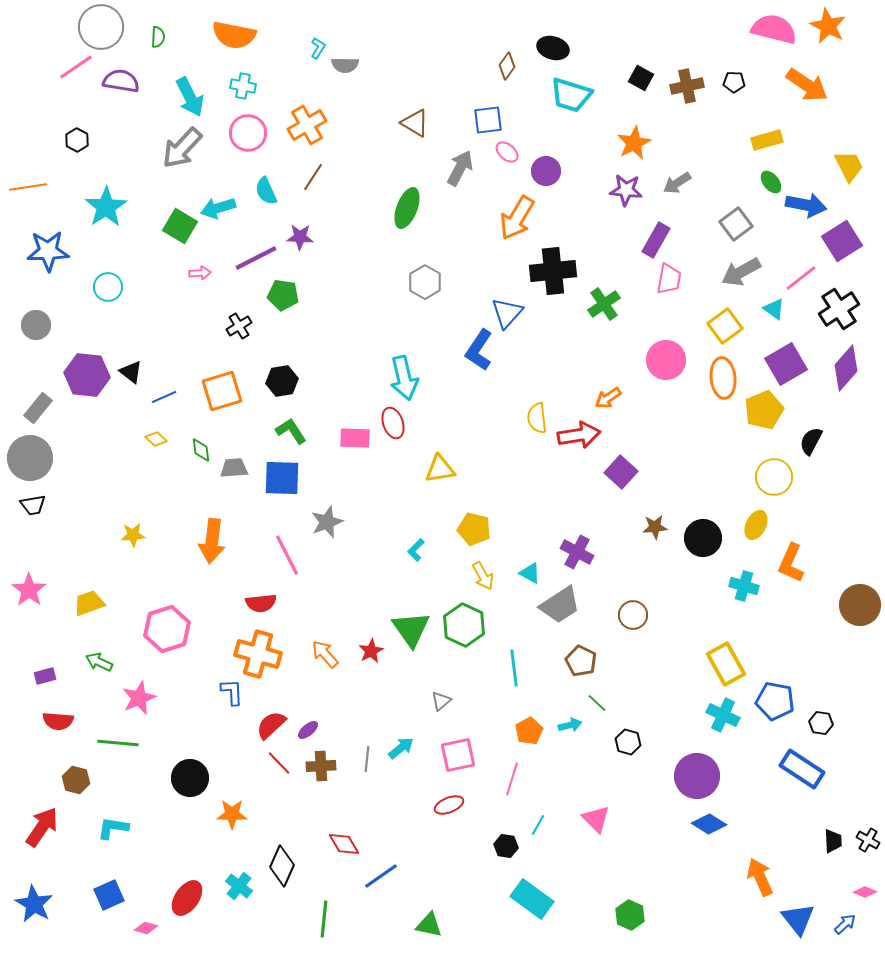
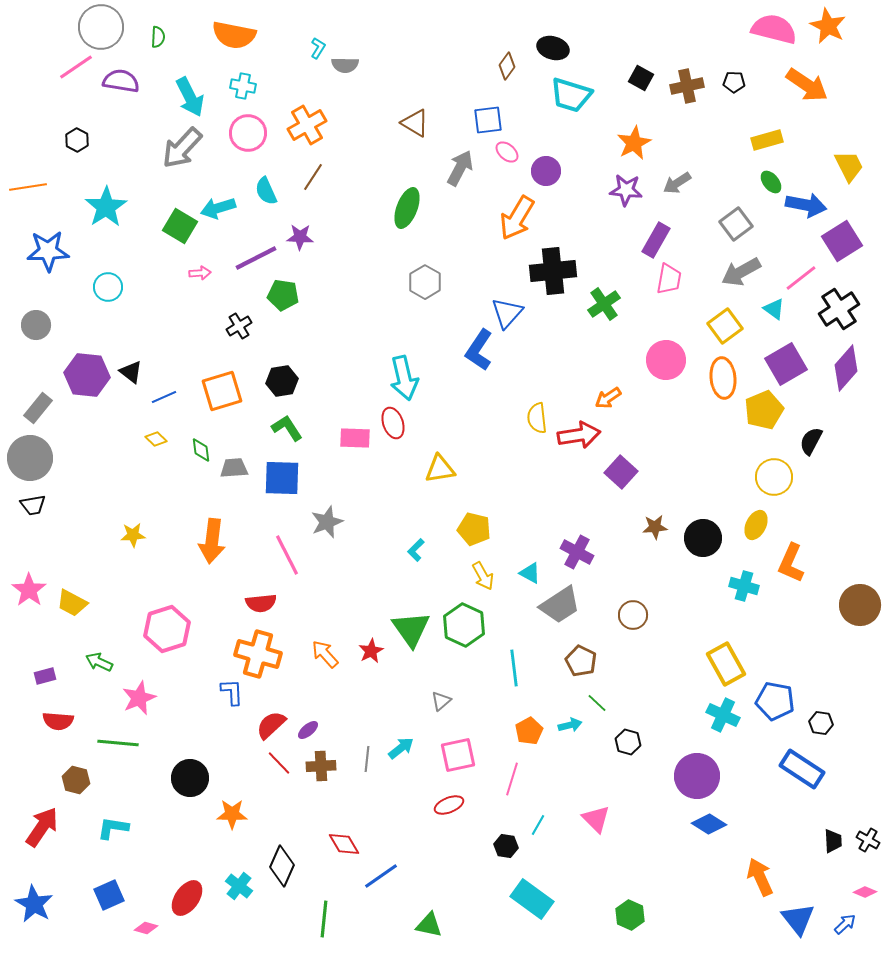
green L-shape at (291, 431): moved 4 px left, 3 px up
yellow trapezoid at (89, 603): moved 17 px left; rotated 132 degrees counterclockwise
